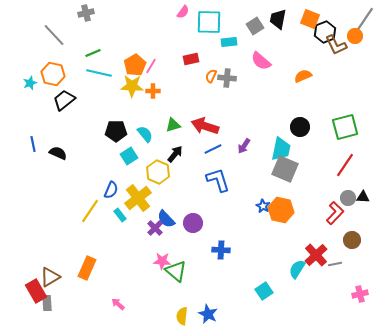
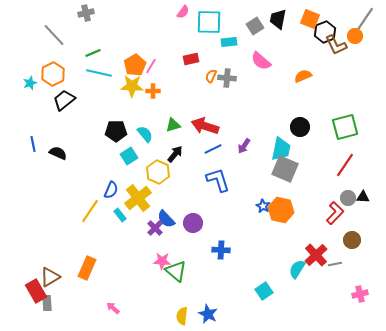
orange hexagon at (53, 74): rotated 20 degrees clockwise
pink arrow at (118, 304): moved 5 px left, 4 px down
